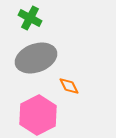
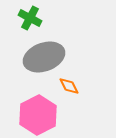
gray ellipse: moved 8 px right, 1 px up
